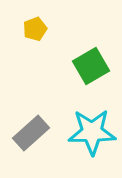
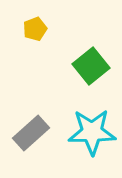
green square: rotated 9 degrees counterclockwise
